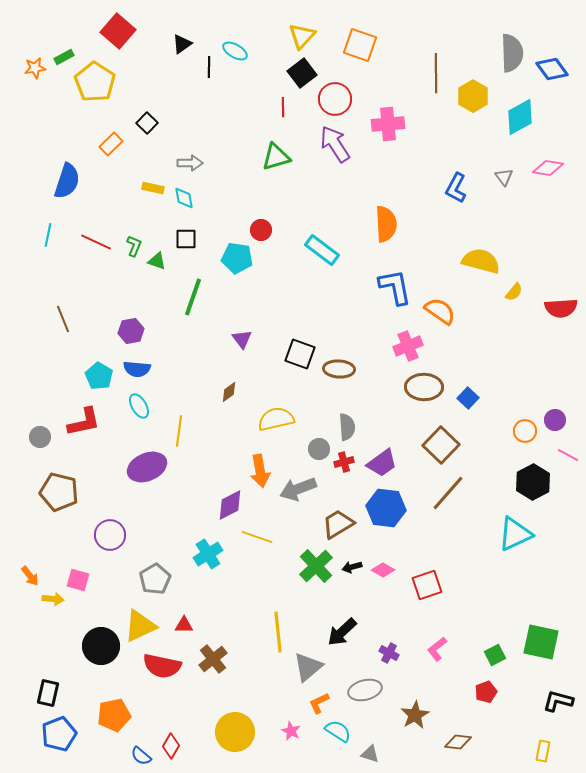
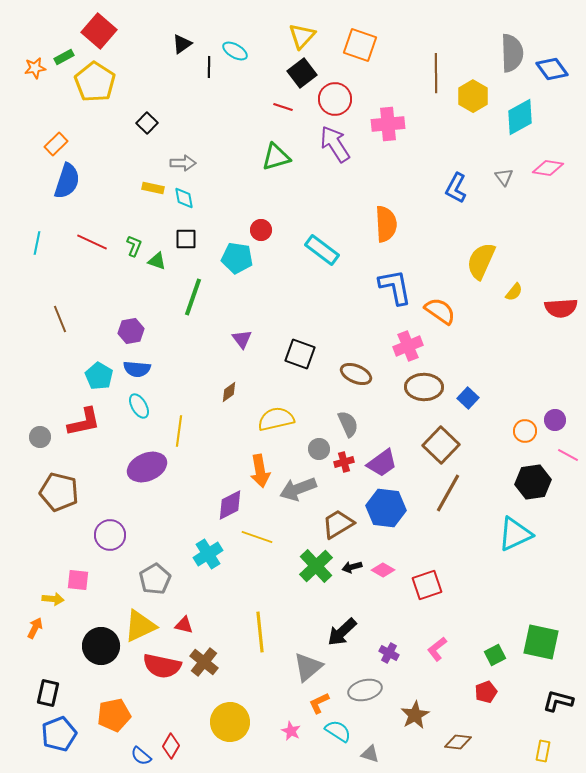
red square at (118, 31): moved 19 px left
red line at (283, 107): rotated 72 degrees counterclockwise
orange rectangle at (111, 144): moved 55 px left
gray arrow at (190, 163): moved 7 px left
cyan line at (48, 235): moved 11 px left, 8 px down
red line at (96, 242): moved 4 px left
yellow semicircle at (481, 261): rotated 81 degrees counterclockwise
brown line at (63, 319): moved 3 px left
brown ellipse at (339, 369): moved 17 px right, 5 px down; rotated 20 degrees clockwise
gray semicircle at (347, 427): moved 1 px right, 3 px up; rotated 20 degrees counterclockwise
black hexagon at (533, 482): rotated 20 degrees clockwise
brown line at (448, 493): rotated 12 degrees counterclockwise
orange arrow at (30, 576): moved 5 px right, 52 px down; rotated 115 degrees counterclockwise
pink square at (78, 580): rotated 10 degrees counterclockwise
red triangle at (184, 625): rotated 12 degrees clockwise
yellow line at (278, 632): moved 18 px left
brown cross at (213, 659): moved 9 px left, 3 px down; rotated 12 degrees counterclockwise
yellow circle at (235, 732): moved 5 px left, 10 px up
